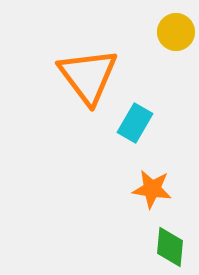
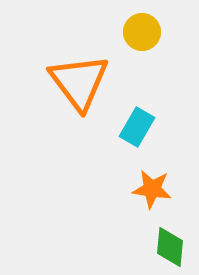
yellow circle: moved 34 px left
orange triangle: moved 9 px left, 6 px down
cyan rectangle: moved 2 px right, 4 px down
